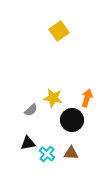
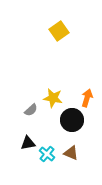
brown triangle: rotated 21 degrees clockwise
